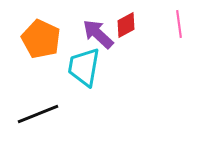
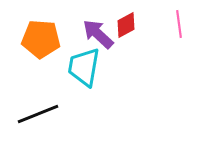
orange pentagon: rotated 21 degrees counterclockwise
